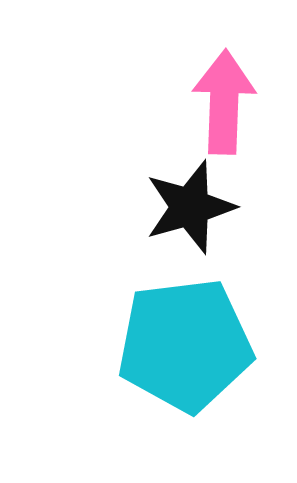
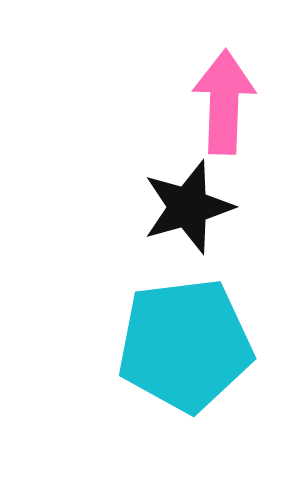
black star: moved 2 px left
